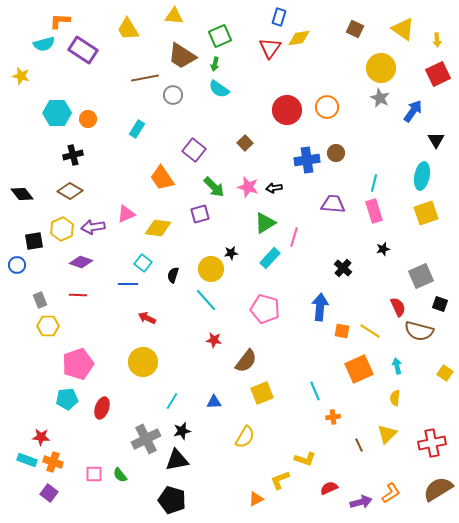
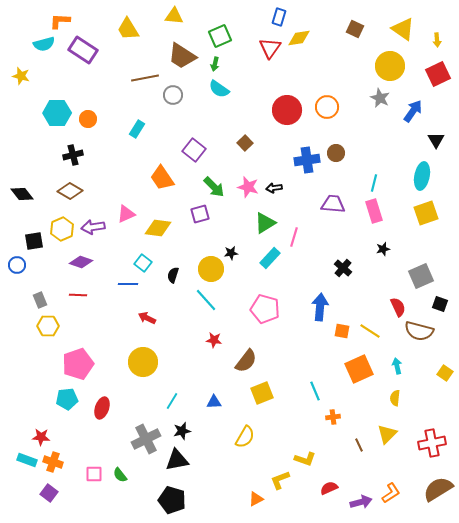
yellow circle at (381, 68): moved 9 px right, 2 px up
